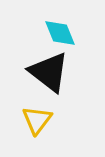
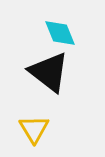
yellow triangle: moved 3 px left, 9 px down; rotated 8 degrees counterclockwise
